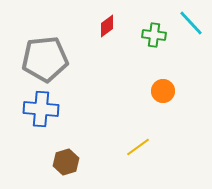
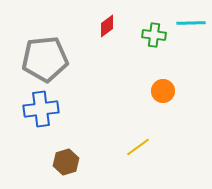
cyan line: rotated 48 degrees counterclockwise
blue cross: rotated 12 degrees counterclockwise
